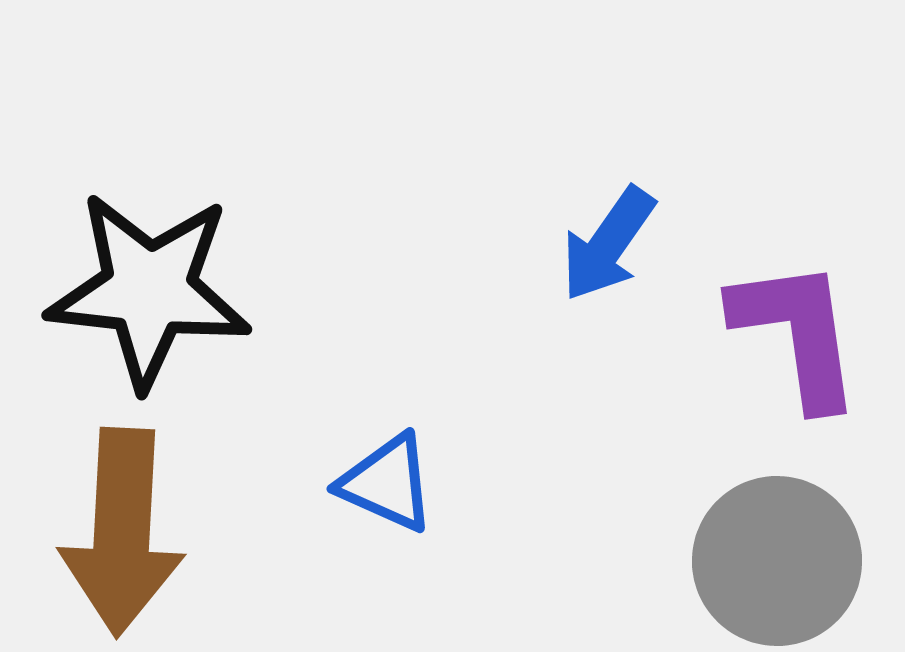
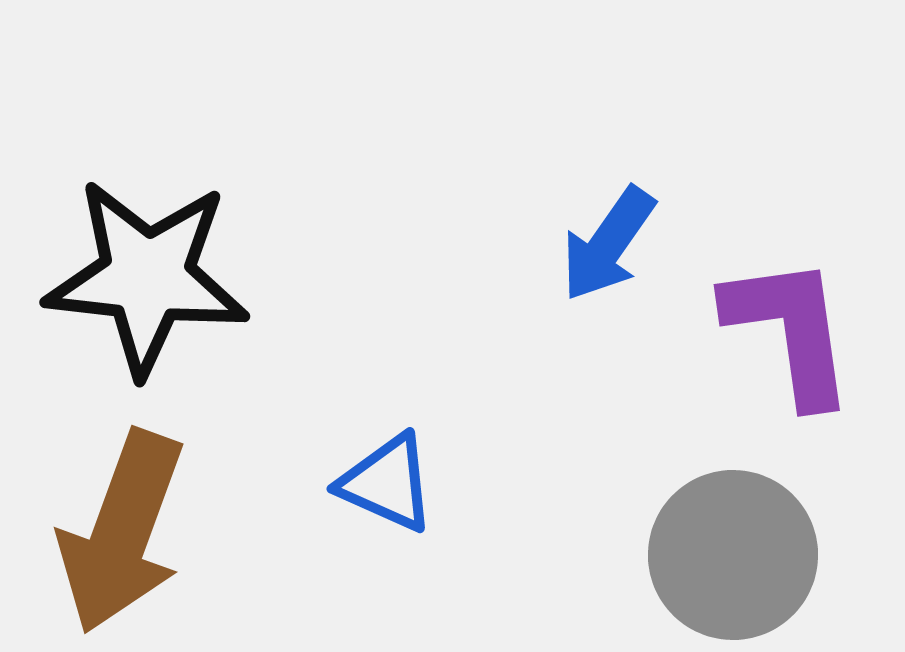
black star: moved 2 px left, 13 px up
purple L-shape: moved 7 px left, 3 px up
brown arrow: rotated 17 degrees clockwise
gray circle: moved 44 px left, 6 px up
